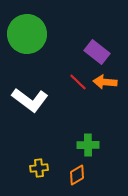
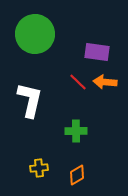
green circle: moved 8 px right
purple rectangle: rotated 30 degrees counterclockwise
white L-shape: rotated 114 degrees counterclockwise
green cross: moved 12 px left, 14 px up
